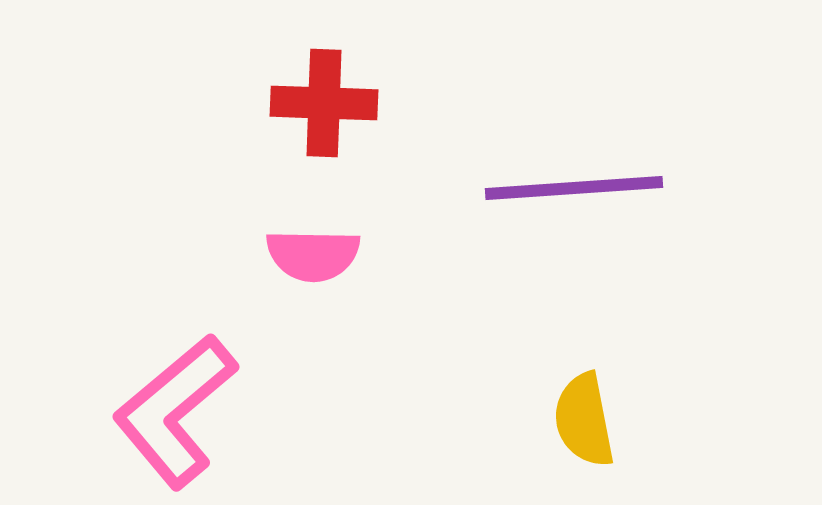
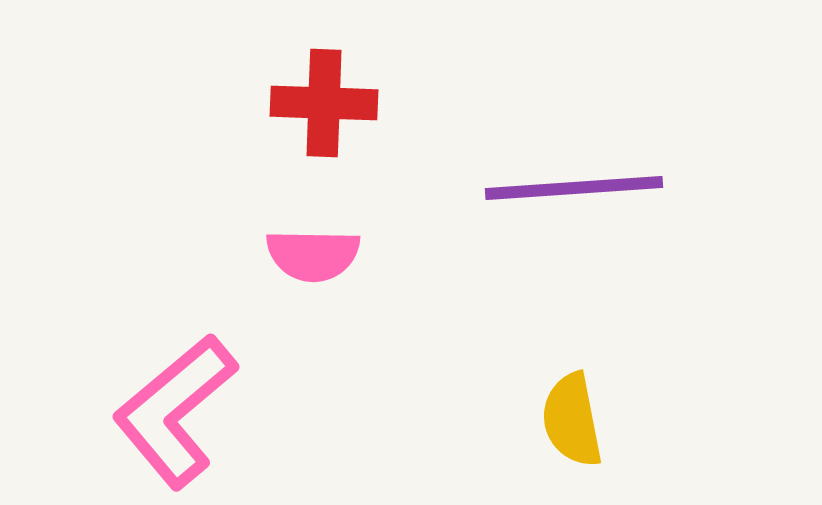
yellow semicircle: moved 12 px left
